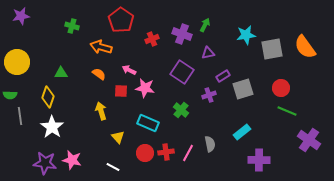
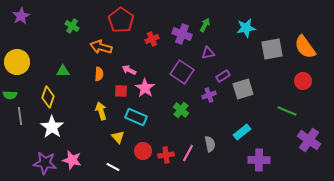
purple star at (21, 16): rotated 18 degrees counterclockwise
green cross at (72, 26): rotated 16 degrees clockwise
cyan star at (246, 35): moved 7 px up
green triangle at (61, 73): moved 2 px right, 2 px up
orange semicircle at (99, 74): rotated 56 degrees clockwise
pink star at (145, 88): rotated 24 degrees clockwise
red circle at (281, 88): moved 22 px right, 7 px up
cyan rectangle at (148, 123): moved 12 px left, 6 px up
red cross at (166, 152): moved 3 px down
red circle at (145, 153): moved 2 px left, 2 px up
